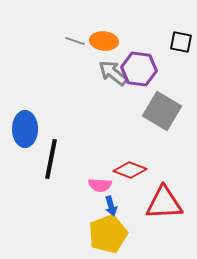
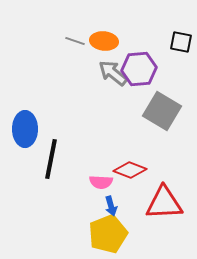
purple hexagon: rotated 12 degrees counterclockwise
pink semicircle: moved 1 px right, 3 px up
